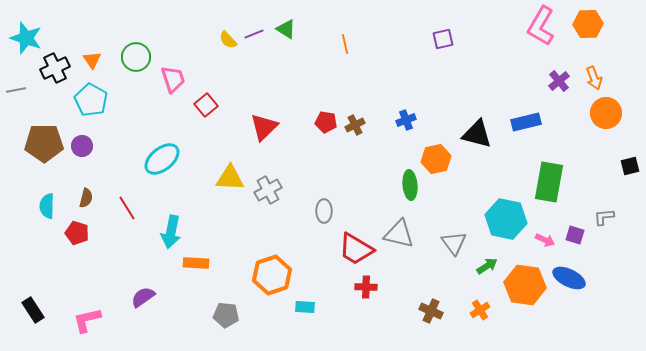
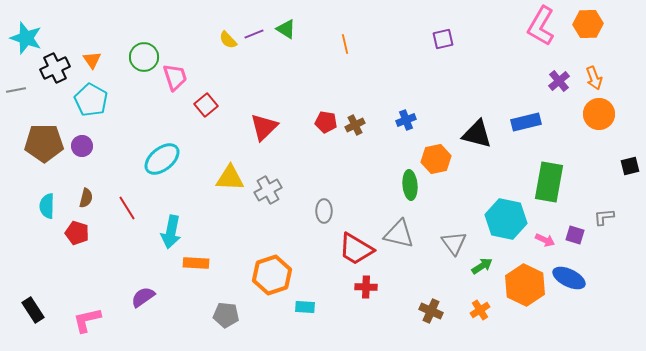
green circle at (136, 57): moved 8 px right
pink trapezoid at (173, 79): moved 2 px right, 2 px up
orange circle at (606, 113): moved 7 px left, 1 px down
green arrow at (487, 266): moved 5 px left
orange hexagon at (525, 285): rotated 18 degrees clockwise
